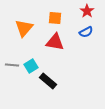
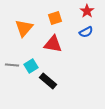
orange square: rotated 24 degrees counterclockwise
red triangle: moved 2 px left, 2 px down
